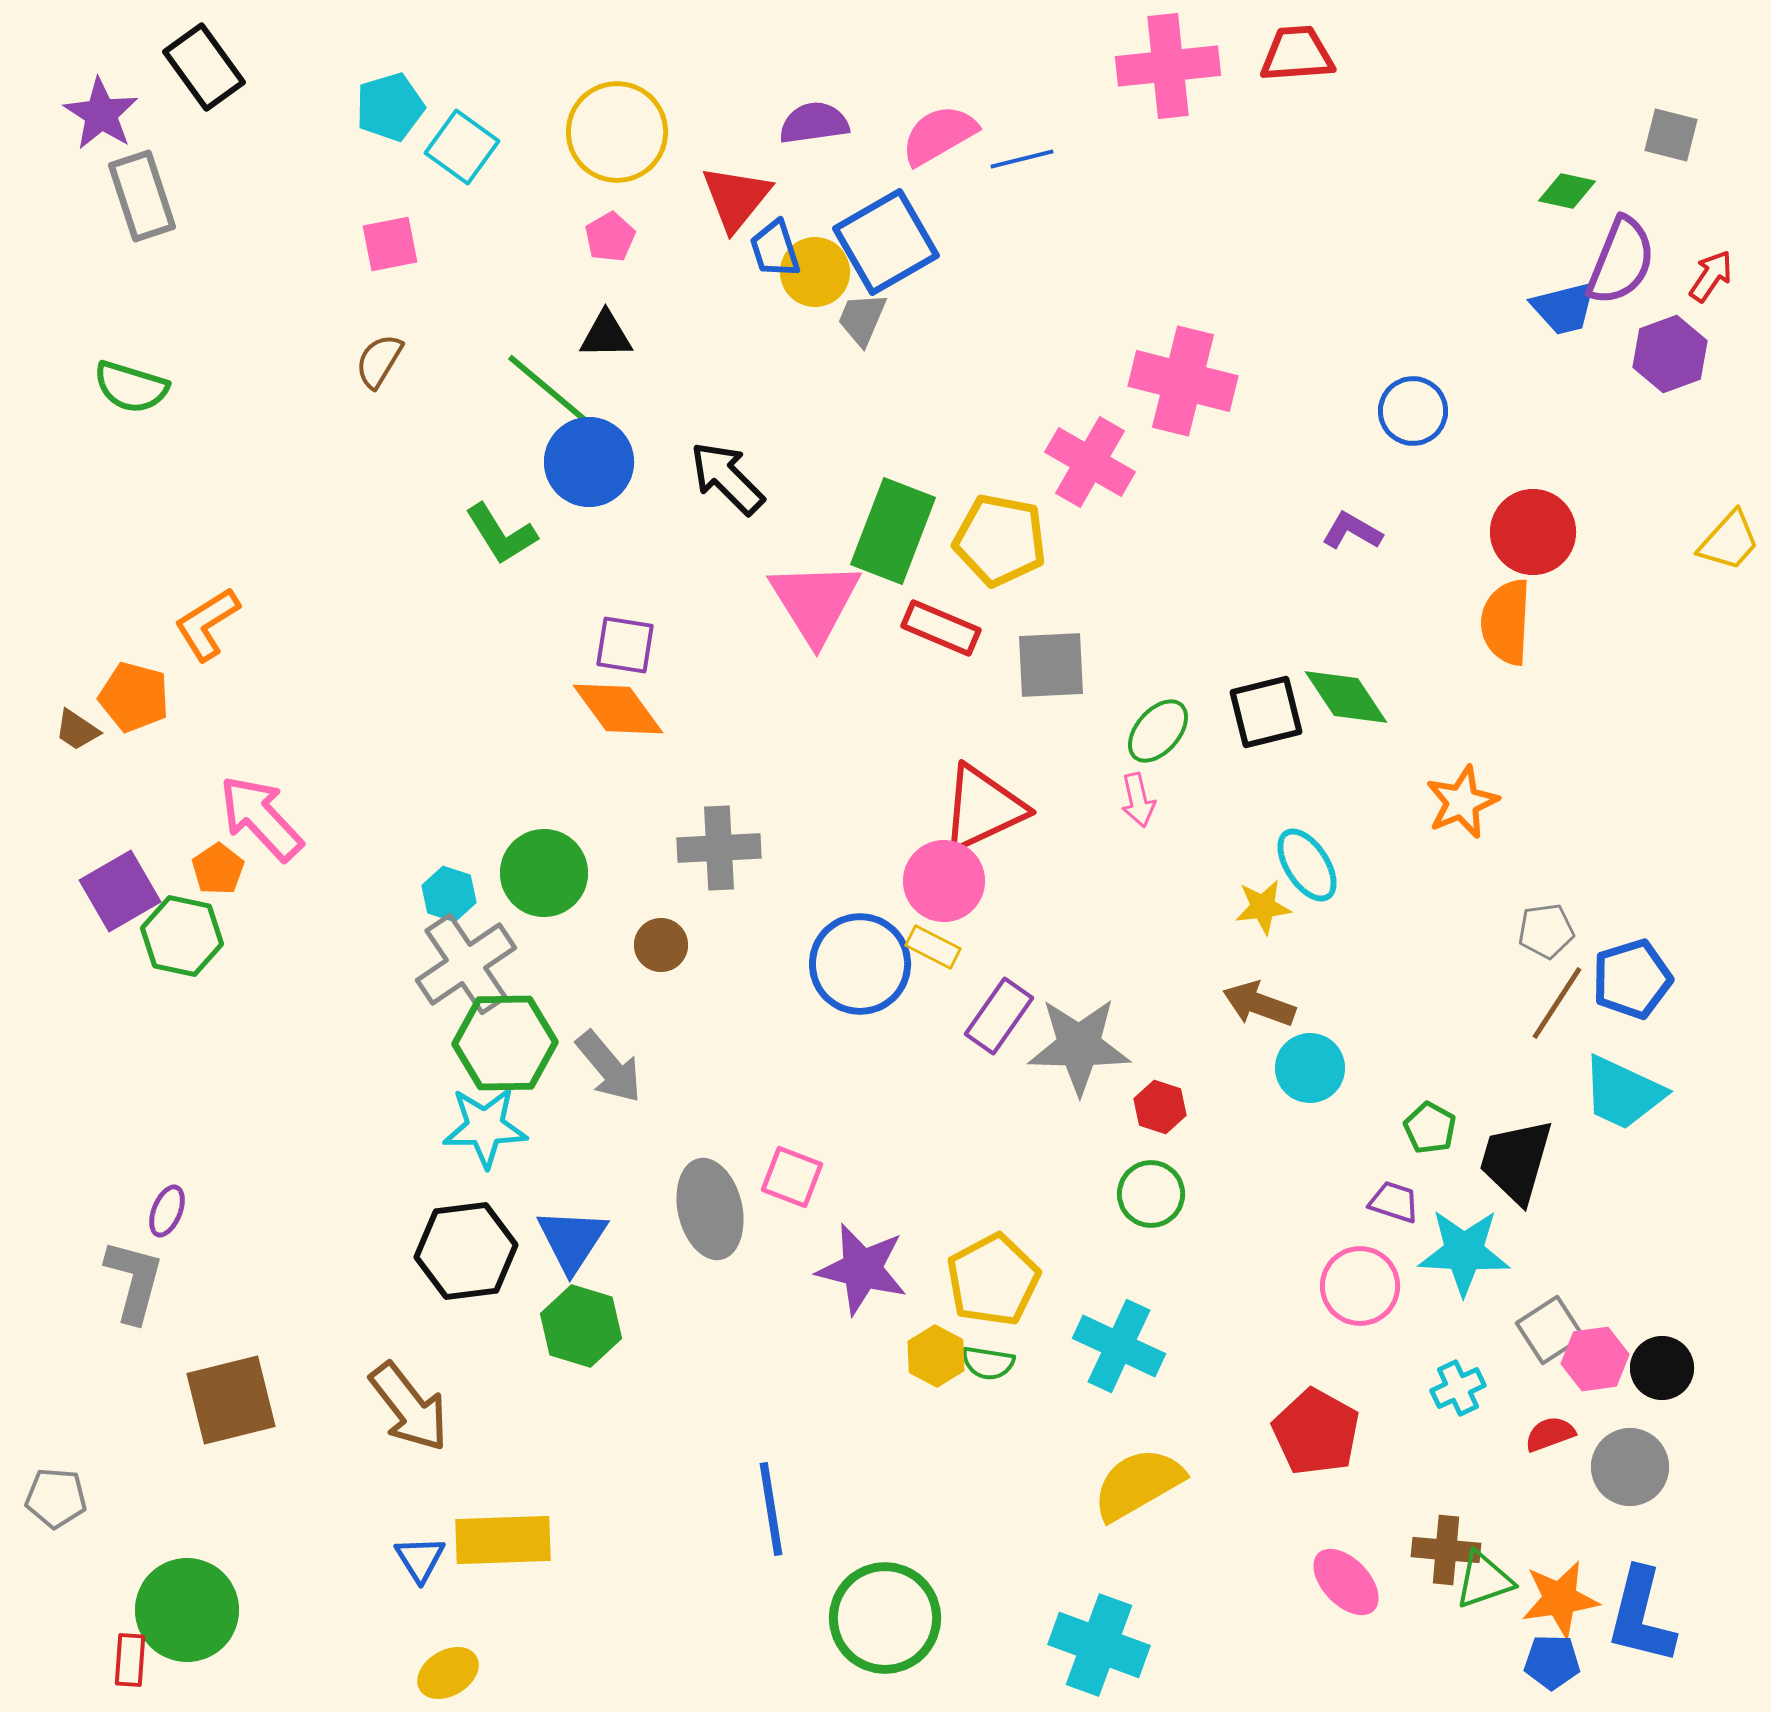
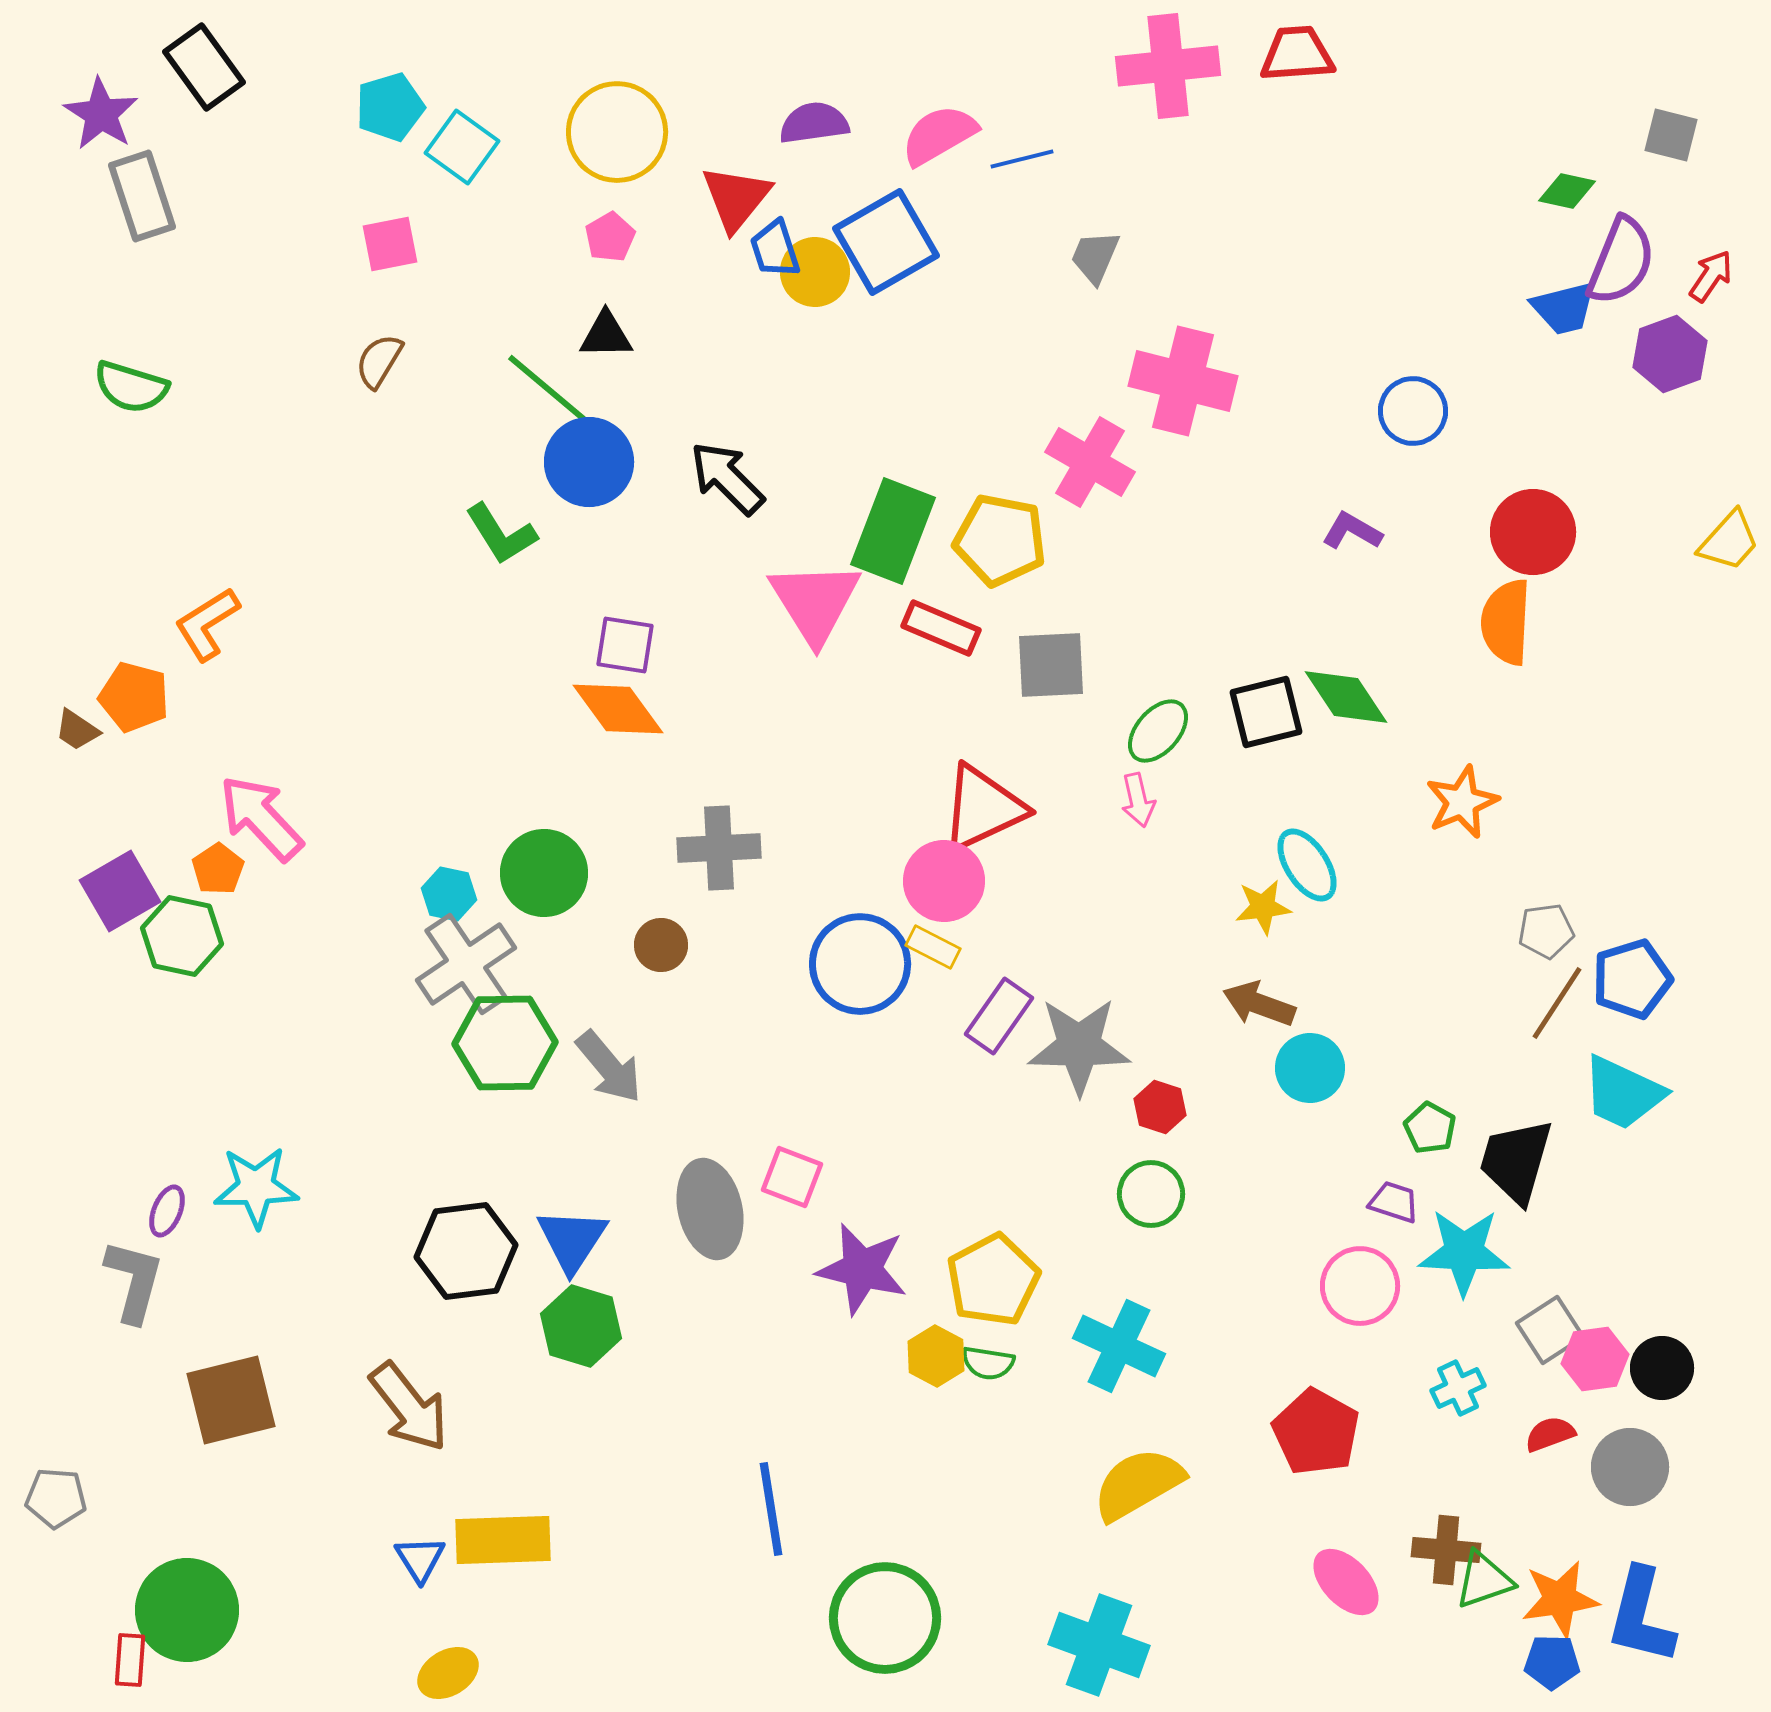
gray trapezoid at (862, 319): moved 233 px right, 62 px up
cyan hexagon at (449, 894): rotated 6 degrees counterclockwise
cyan star at (485, 1127): moved 229 px left, 60 px down
